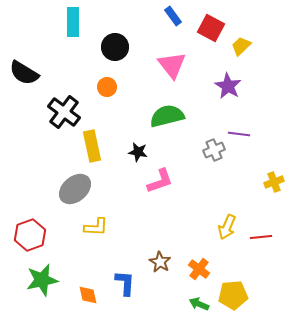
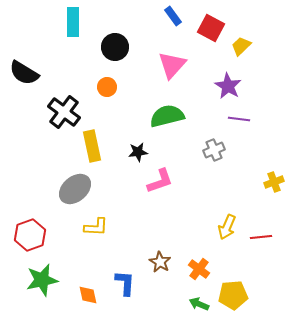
pink triangle: rotated 20 degrees clockwise
purple line: moved 15 px up
black star: rotated 18 degrees counterclockwise
